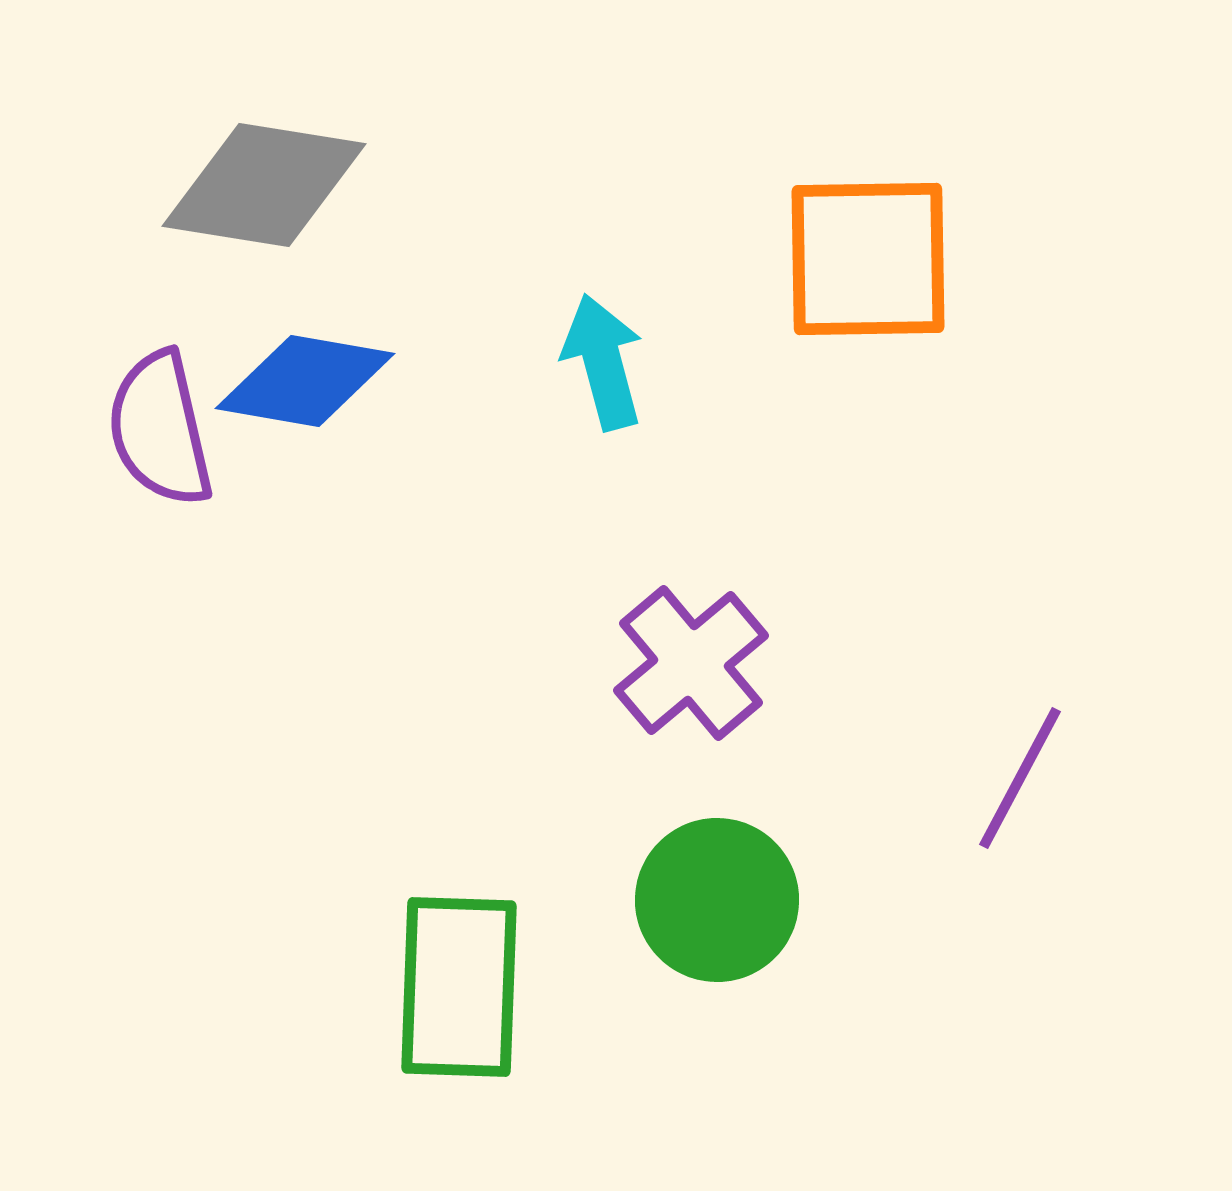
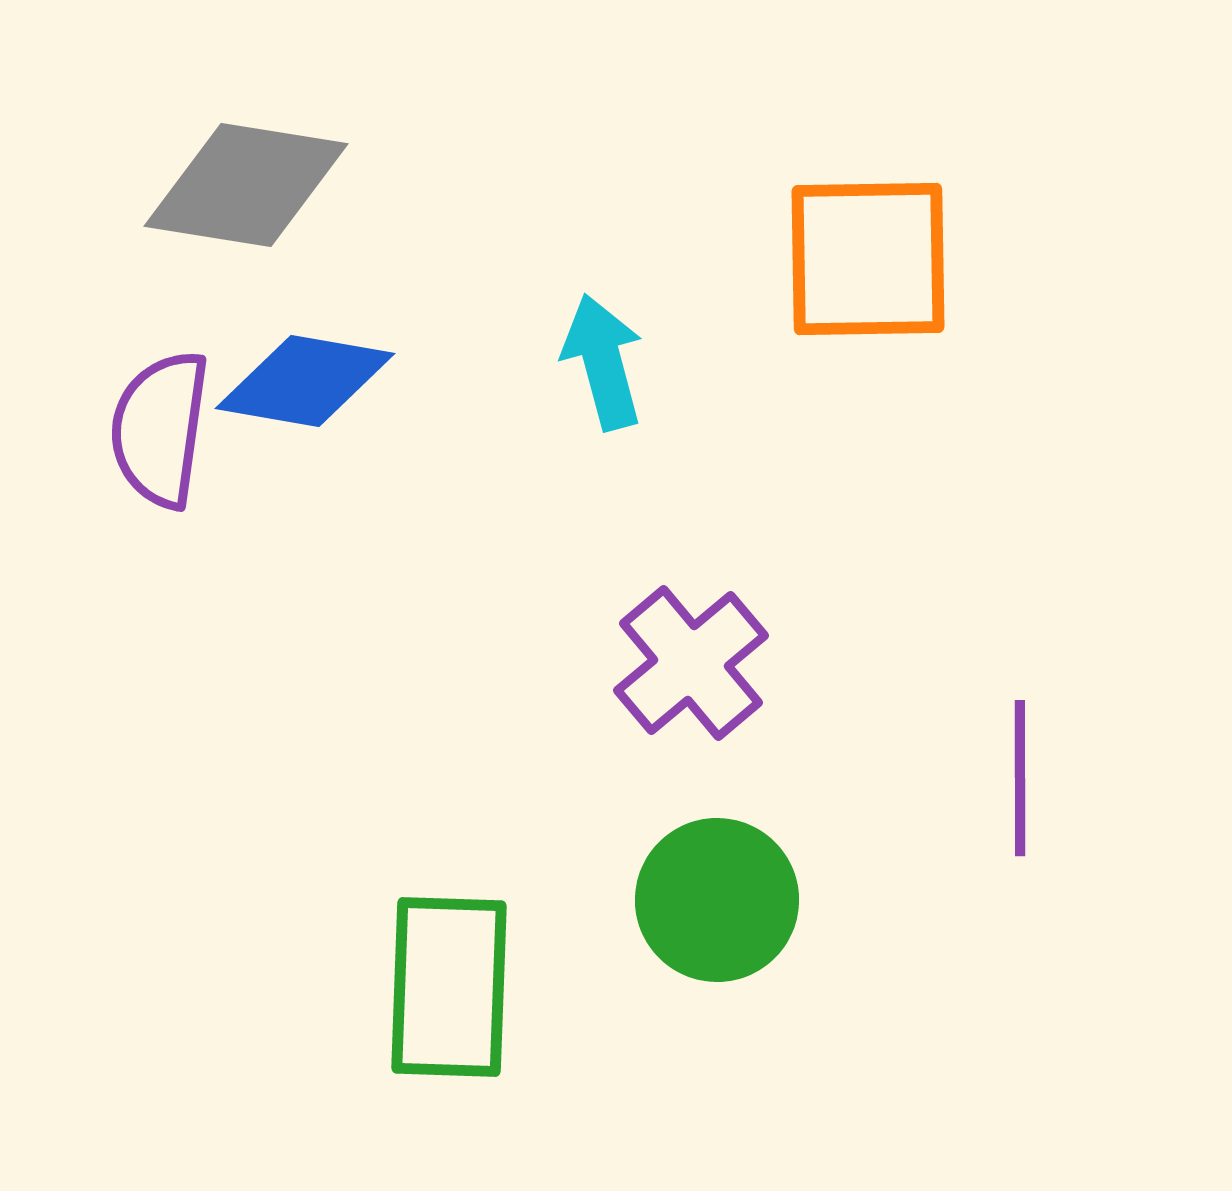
gray diamond: moved 18 px left
purple semicircle: rotated 21 degrees clockwise
purple line: rotated 28 degrees counterclockwise
green rectangle: moved 10 px left
